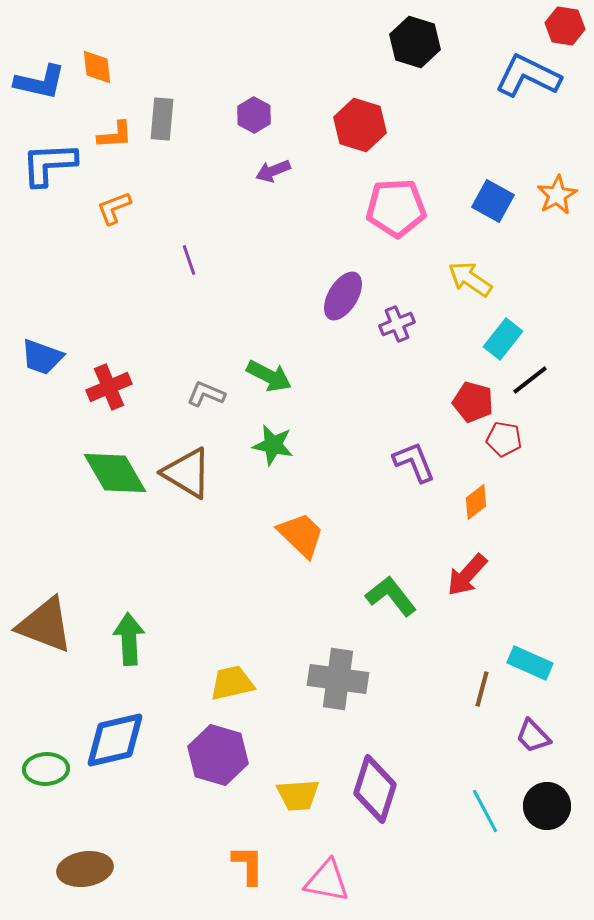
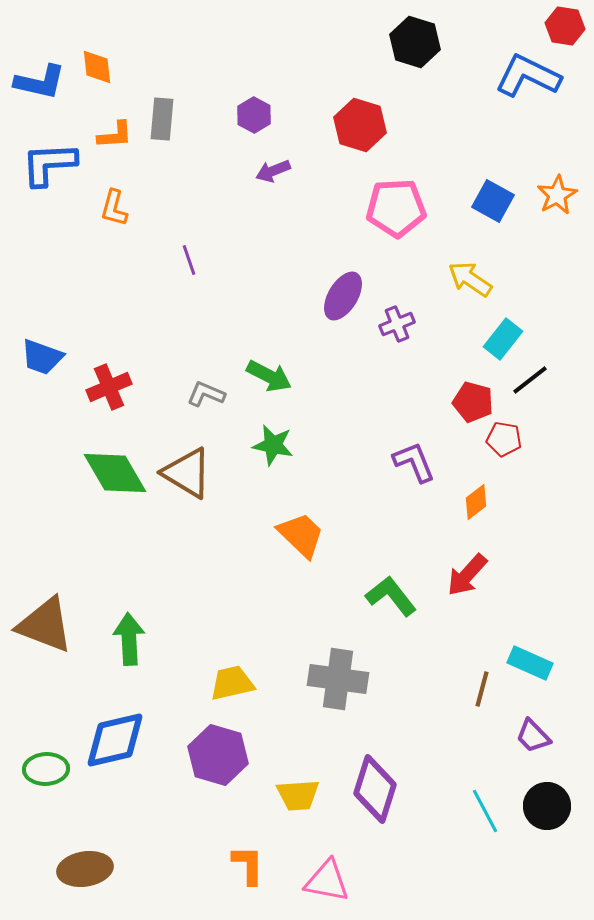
orange L-shape at (114, 208): rotated 54 degrees counterclockwise
